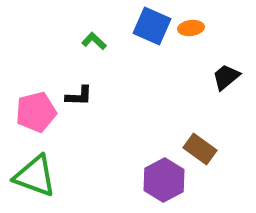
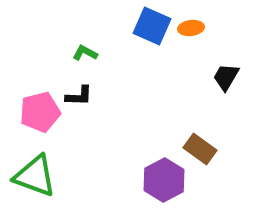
green L-shape: moved 9 px left, 12 px down; rotated 15 degrees counterclockwise
black trapezoid: rotated 20 degrees counterclockwise
pink pentagon: moved 4 px right
